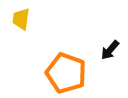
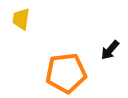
orange pentagon: rotated 27 degrees counterclockwise
